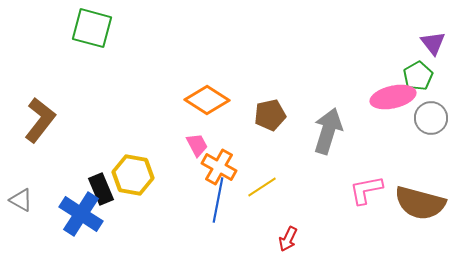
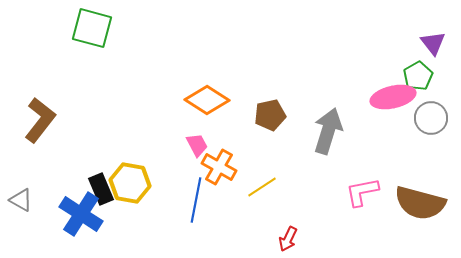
yellow hexagon: moved 3 px left, 8 px down
pink L-shape: moved 4 px left, 2 px down
blue line: moved 22 px left
